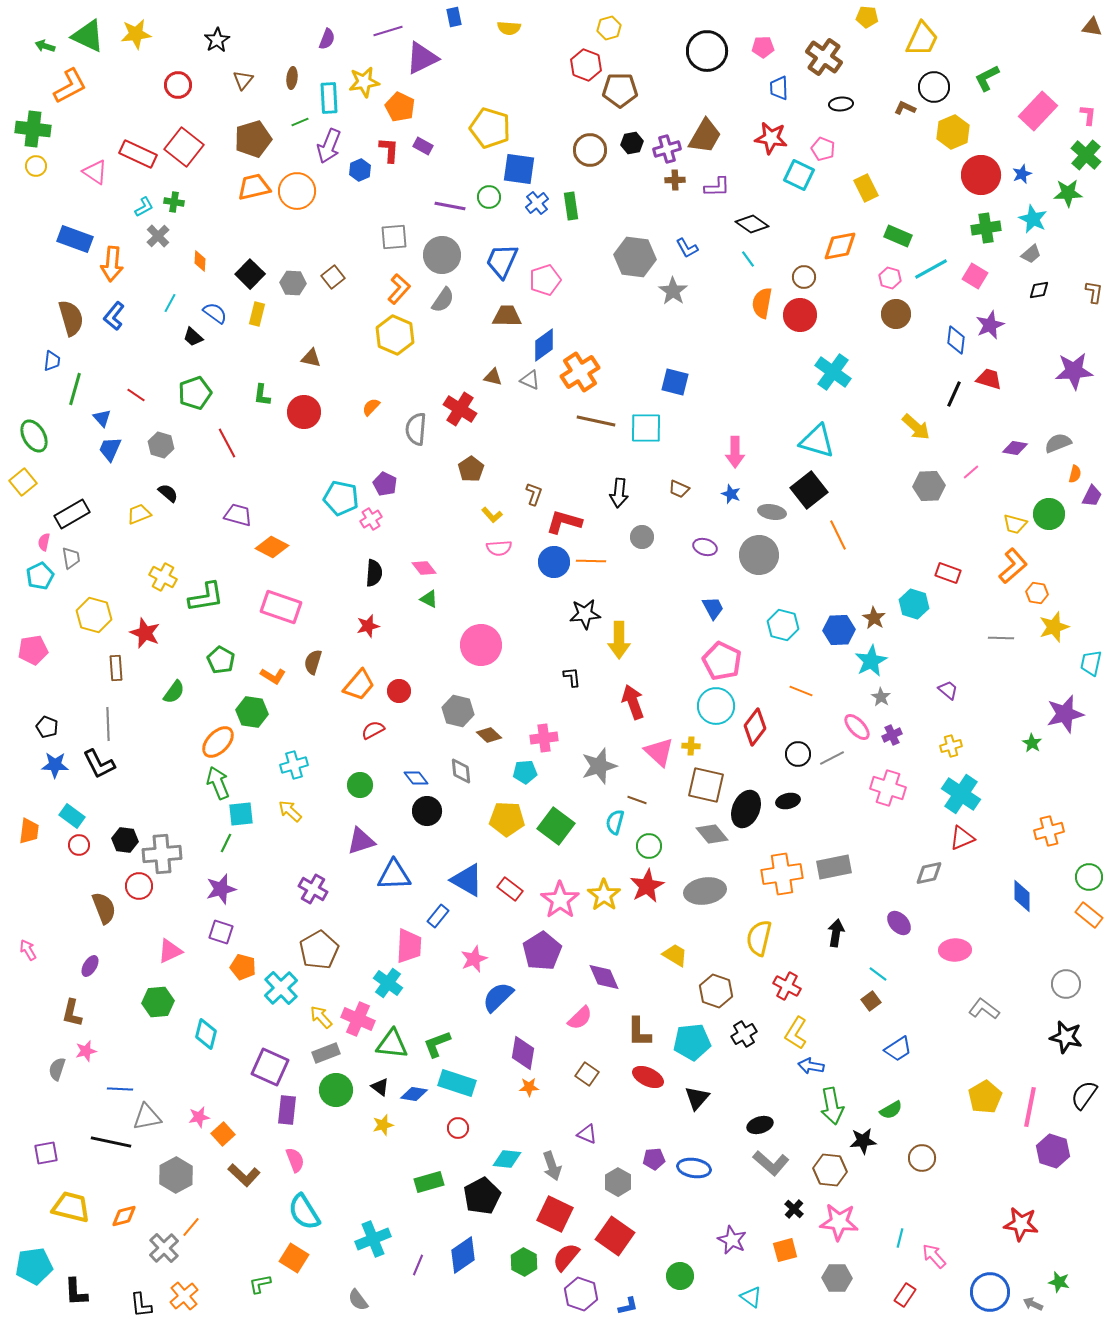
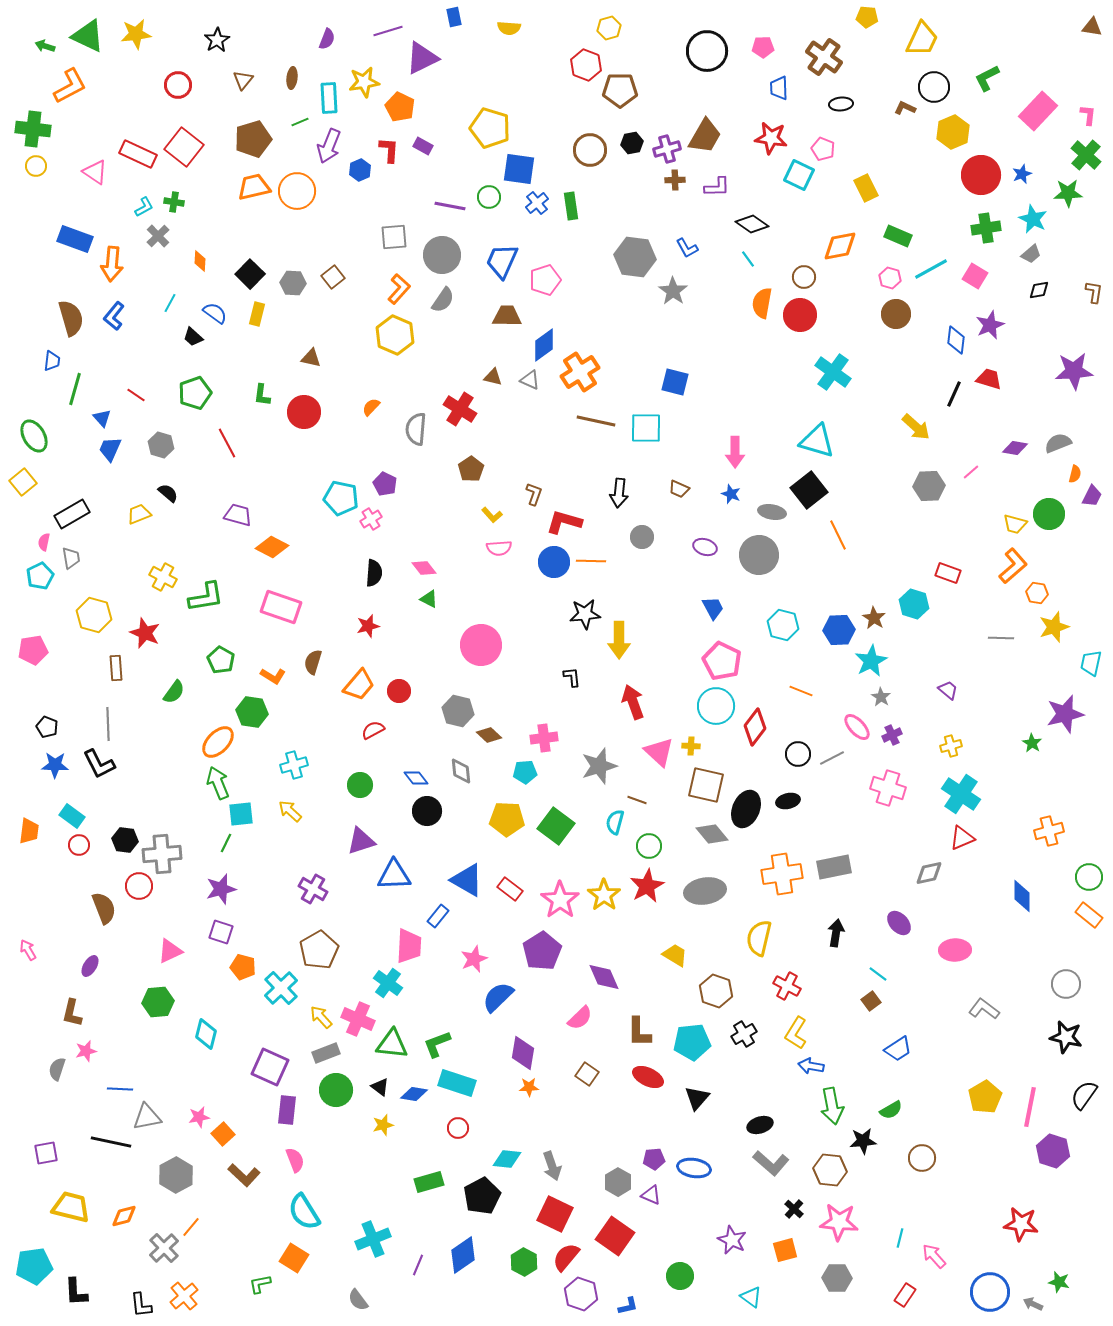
purple triangle at (587, 1134): moved 64 px right, 61 px down
